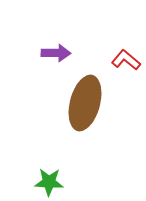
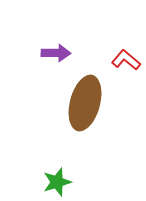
green star: moved 8 px right; rotated 20 degrees counterclockwise
